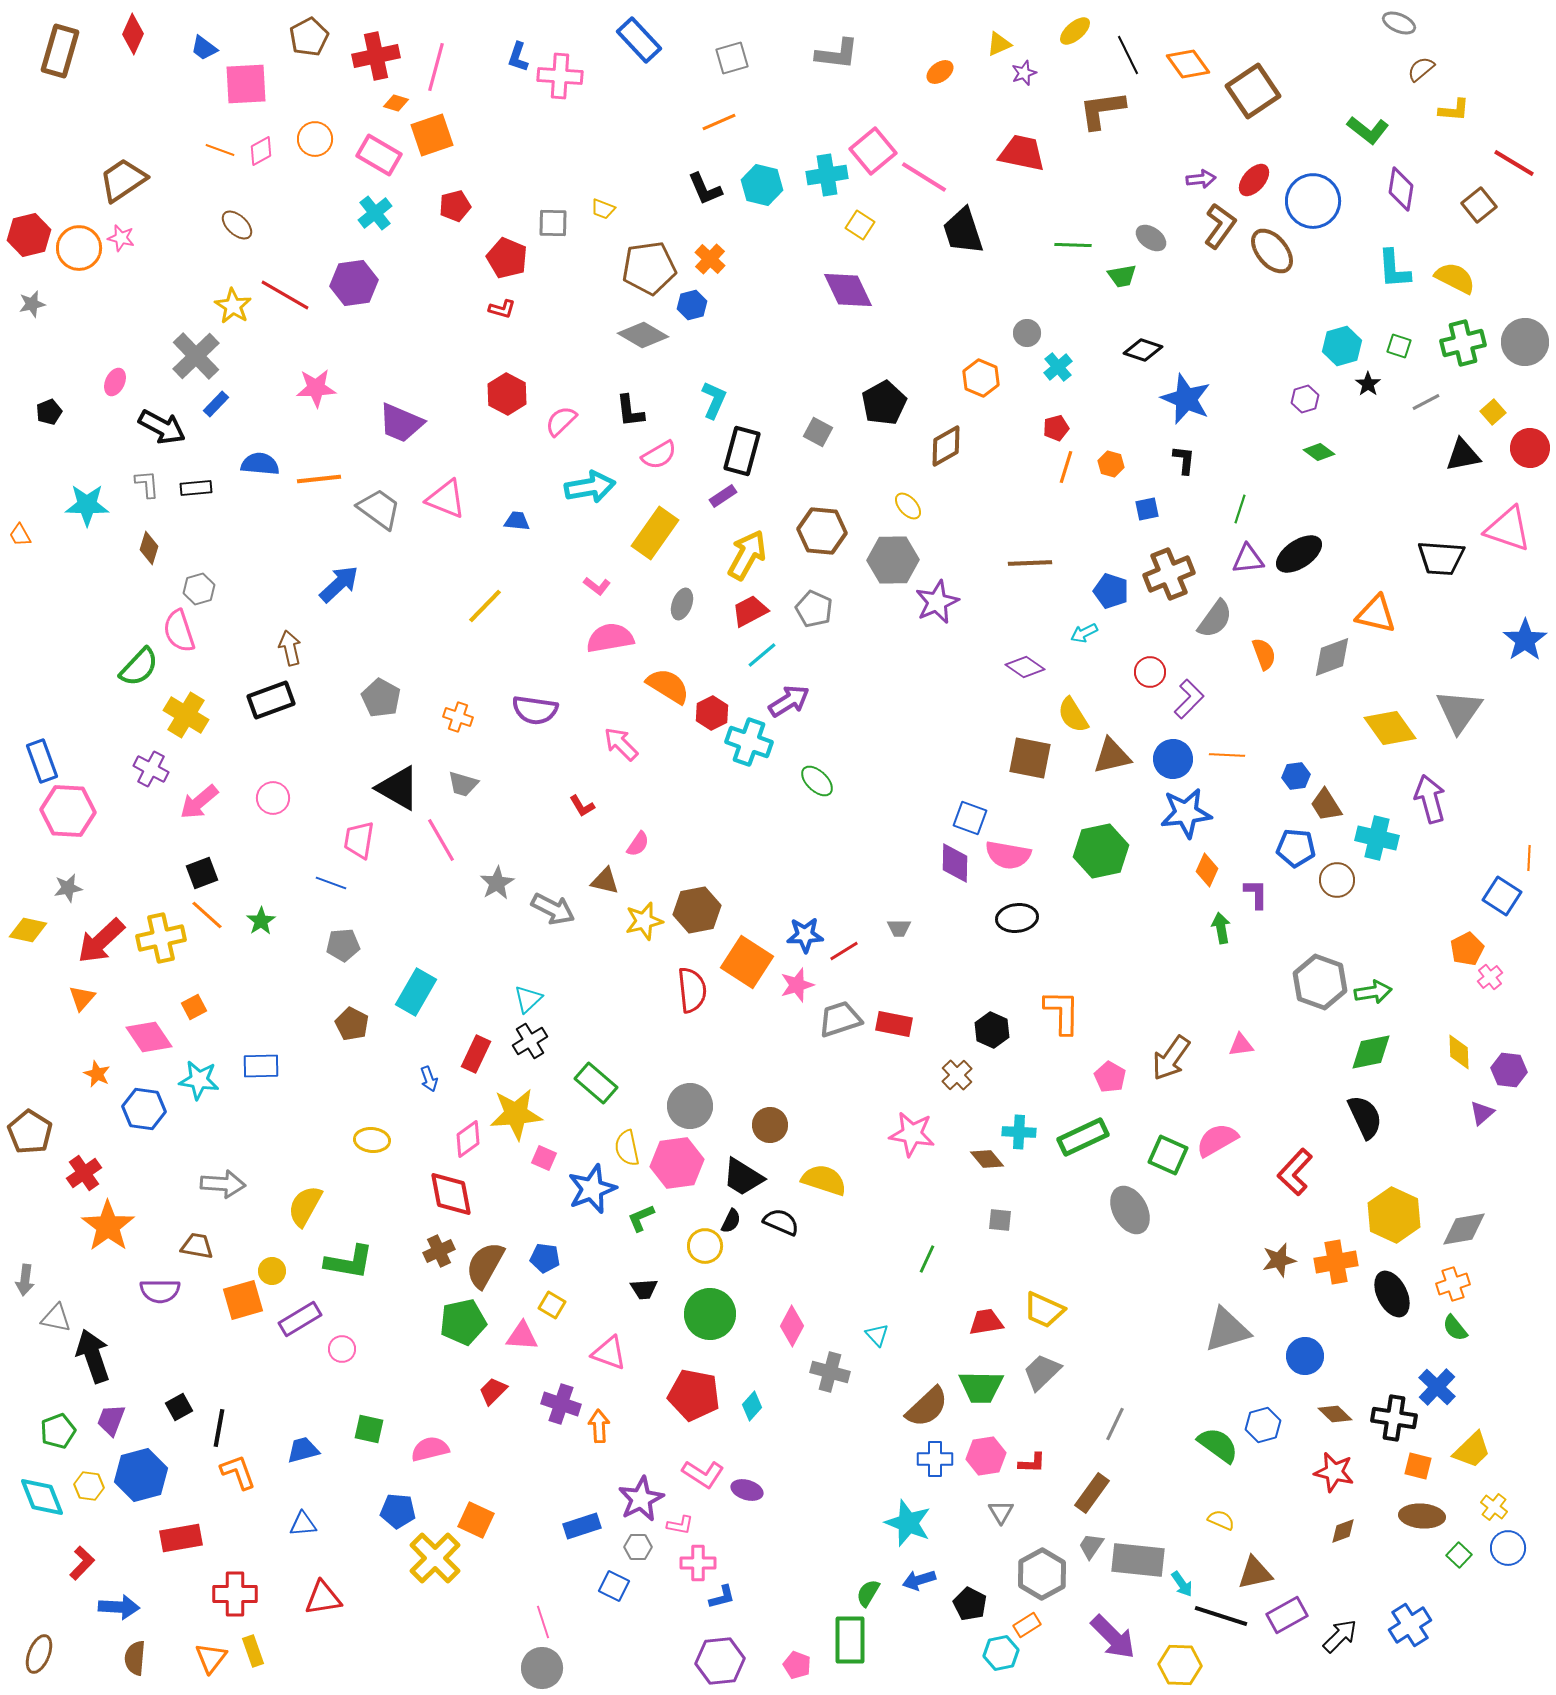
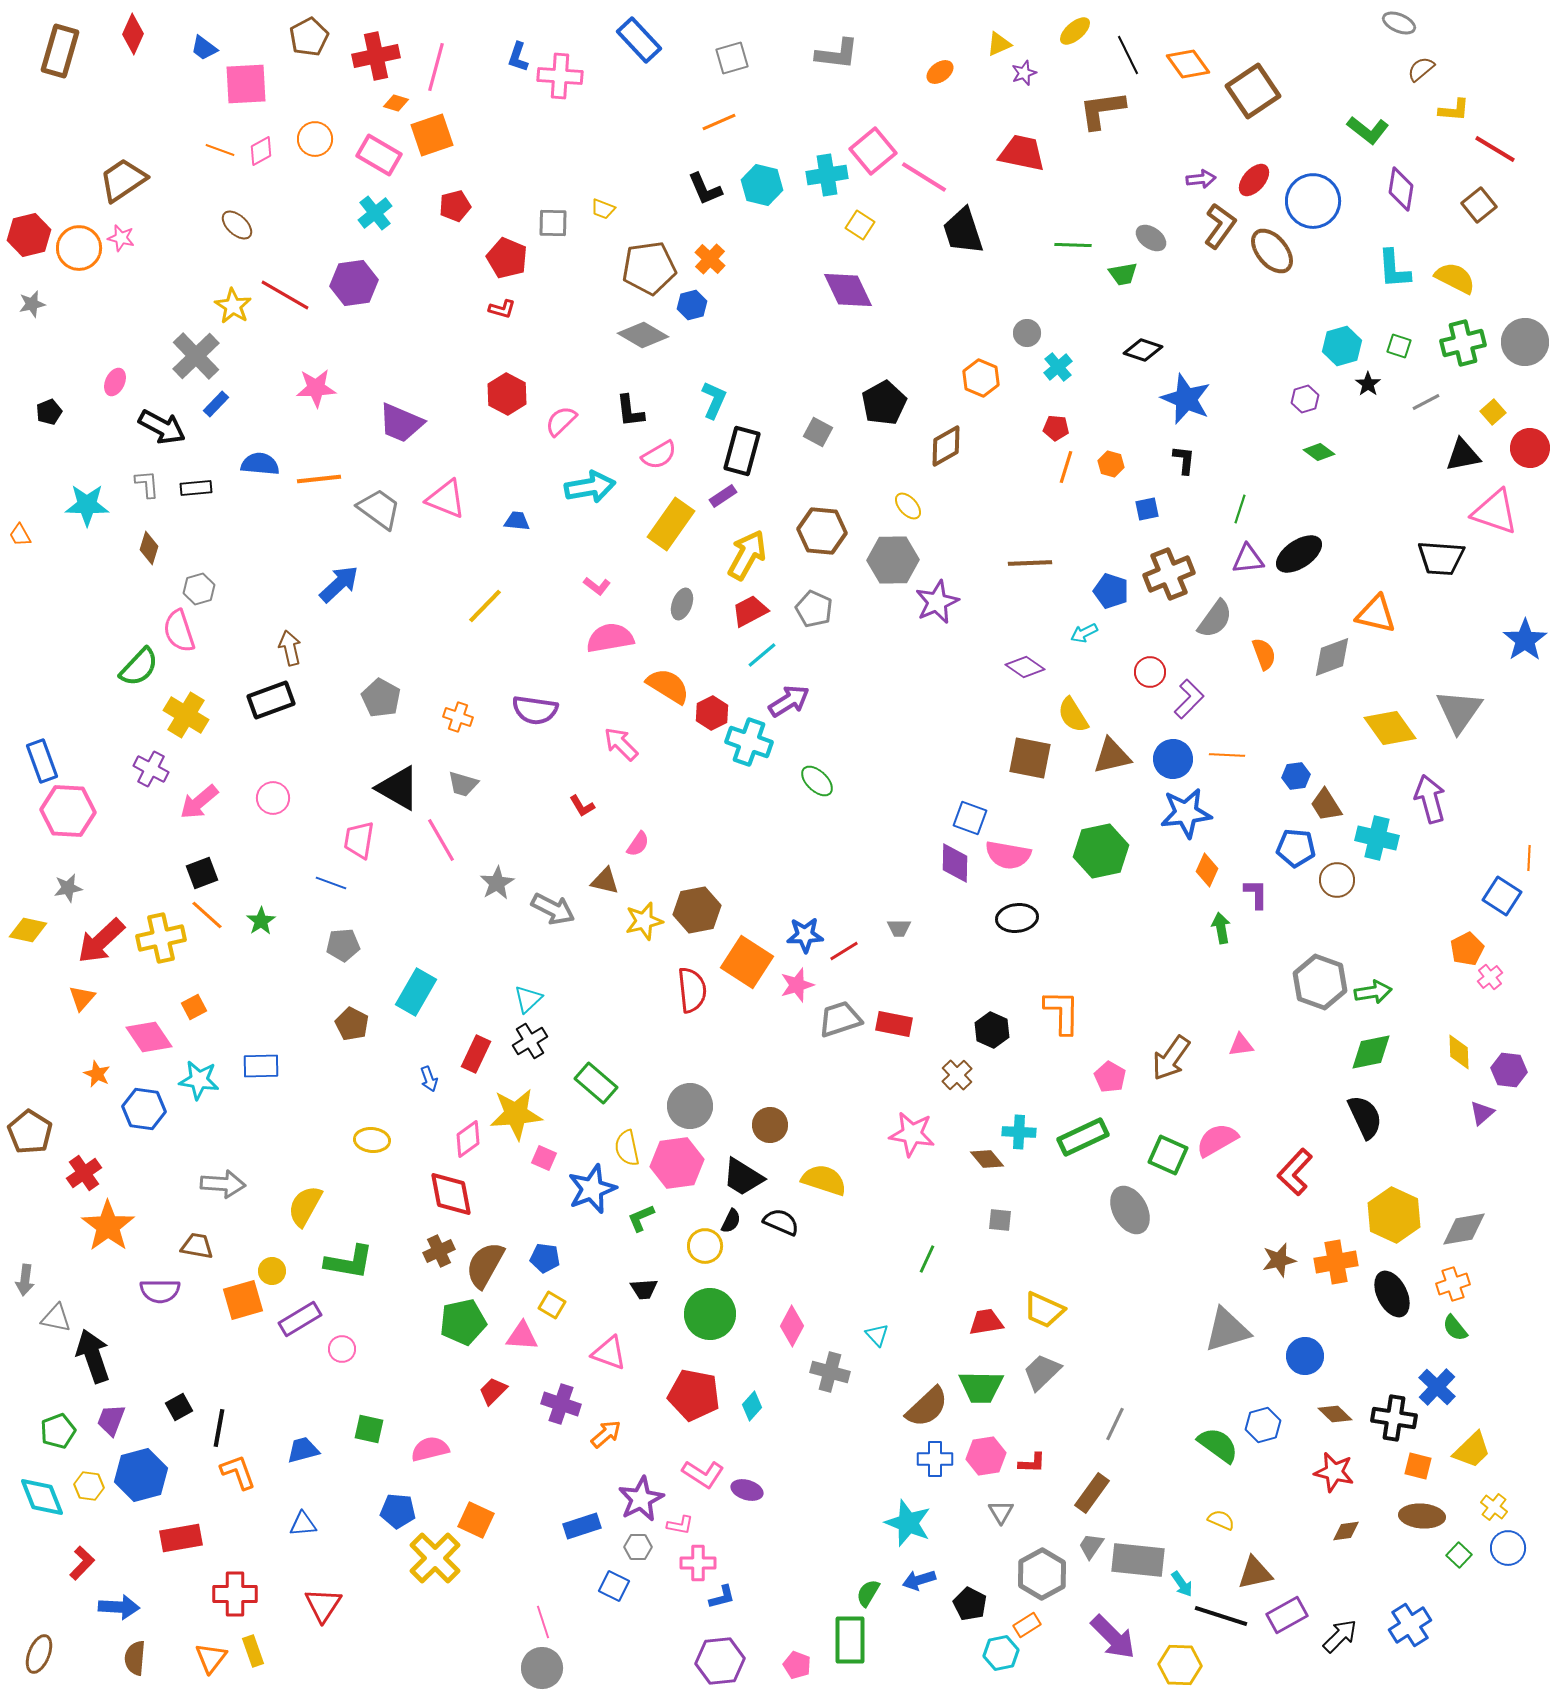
red line at (1514, 163): moved 19 px left, 14 px up
green trapezoid at (1122, 276): moved 1 px right, 2 px up
red pentagon at (1056, 428): rotated 20 degrees clockwise
pink triangle at (1508, 529): moved 13 px left, 17 px up
yellow rectangle at (655, 533): moved 16 px right, 9 px up
orange arrow at (599, 1426): moved 7 px right, 8 px down; rotated 52 degrees clockwise
brown diamond at (1343, 1531): moved 3 px right; rotated 12 degrees clockwise
red triangle at (323, 1598): moved 7 px down; rotated 48 degrees counterclockwise
